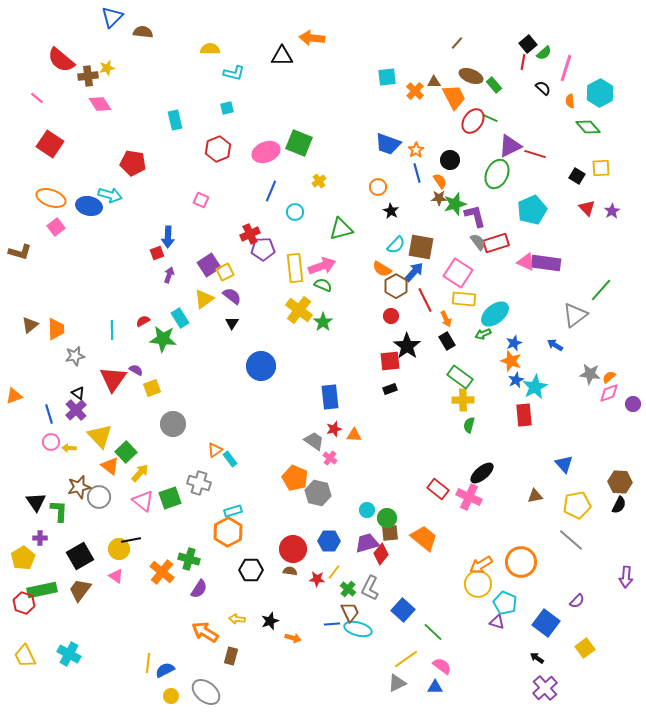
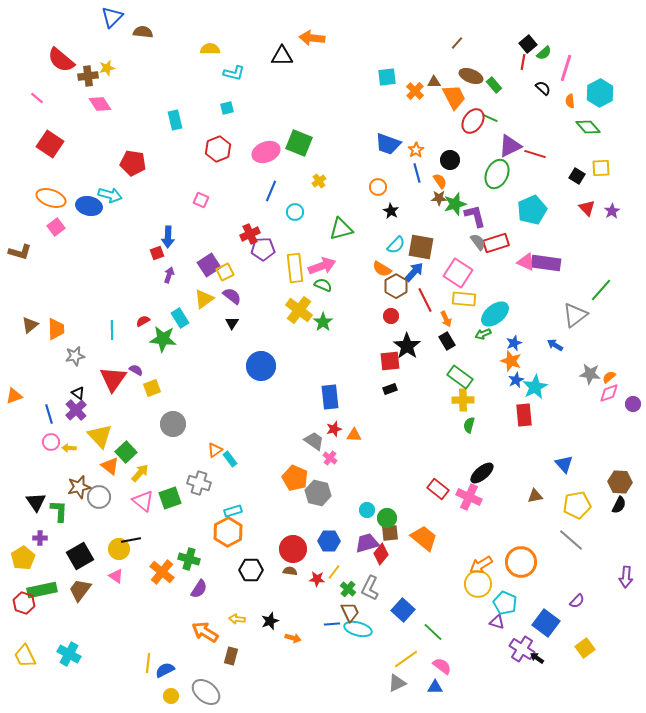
purple cross at (545, 688): moved 23 px left, 39 px up; rotated 15 degrees counterclockwise
